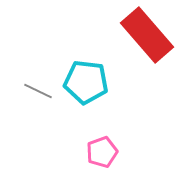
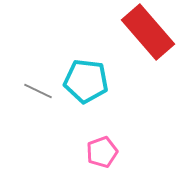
red rectangle: moved 1 px right, 3 px up
cyan pentagon: moved 1 px up
